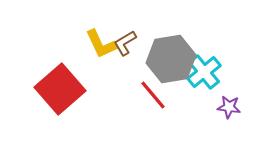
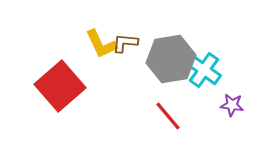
brown L-shape: rotated 36 degrees clockwise
cyan cross: moved 2 px up; rotated 16 degrees counterclockwise
red square: moved 3 px up
red line: moved 15 px right, 21 px down
purple star: moved 3 px right, 2 px up
